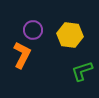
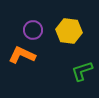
yellow hexagon: moved 1 px left, 4 px up
orange L-shape: rotated 92 degrees counterclockwise
